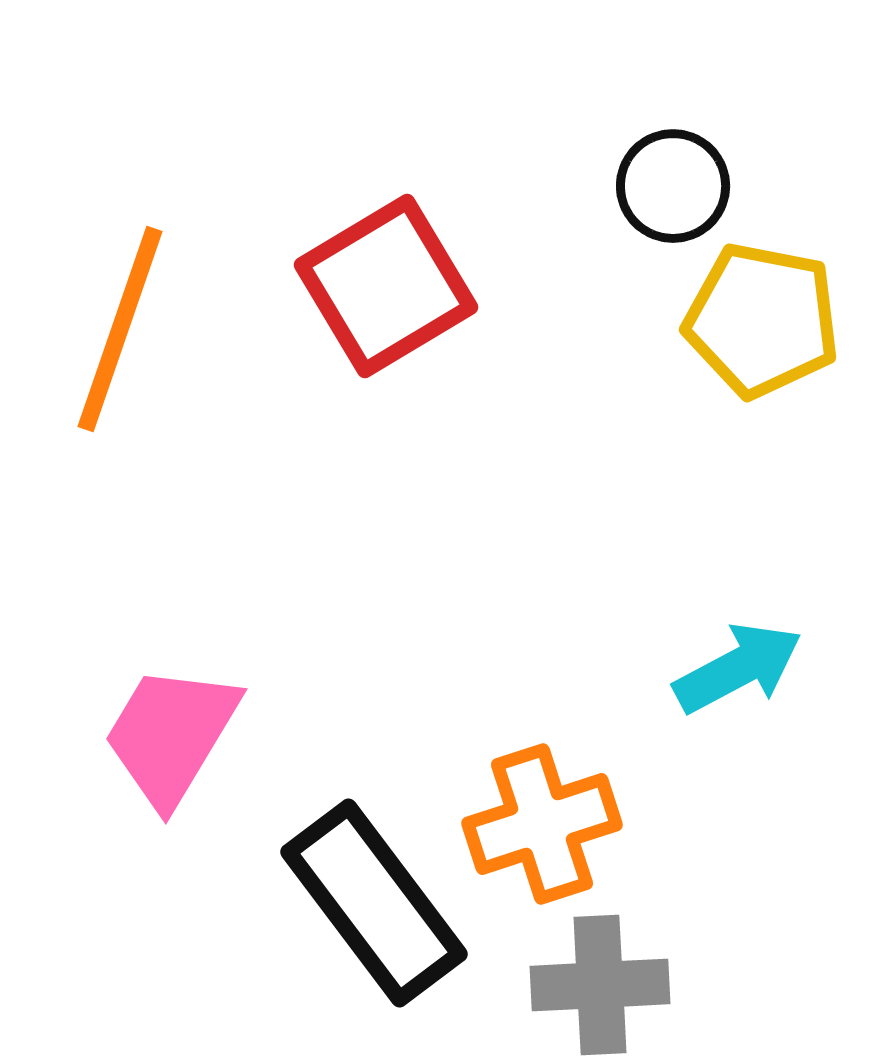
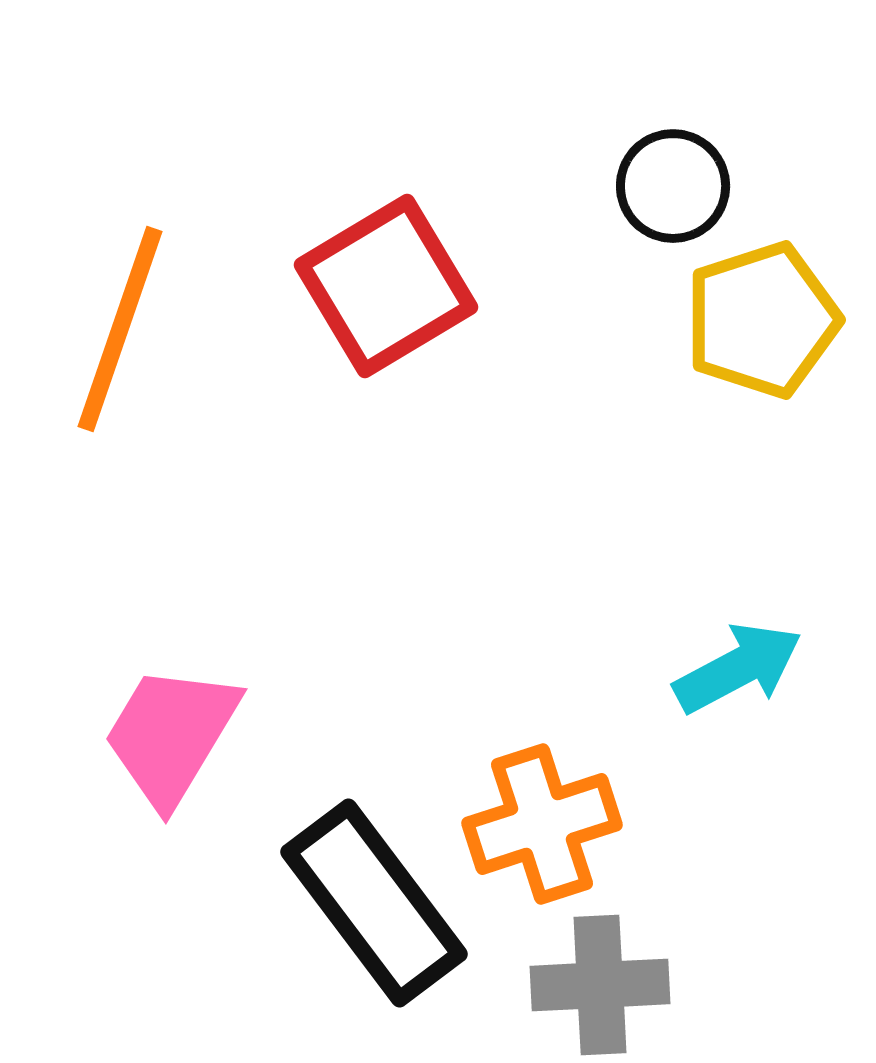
yellow pentagon: rotated 29 degrees counterclockwise
